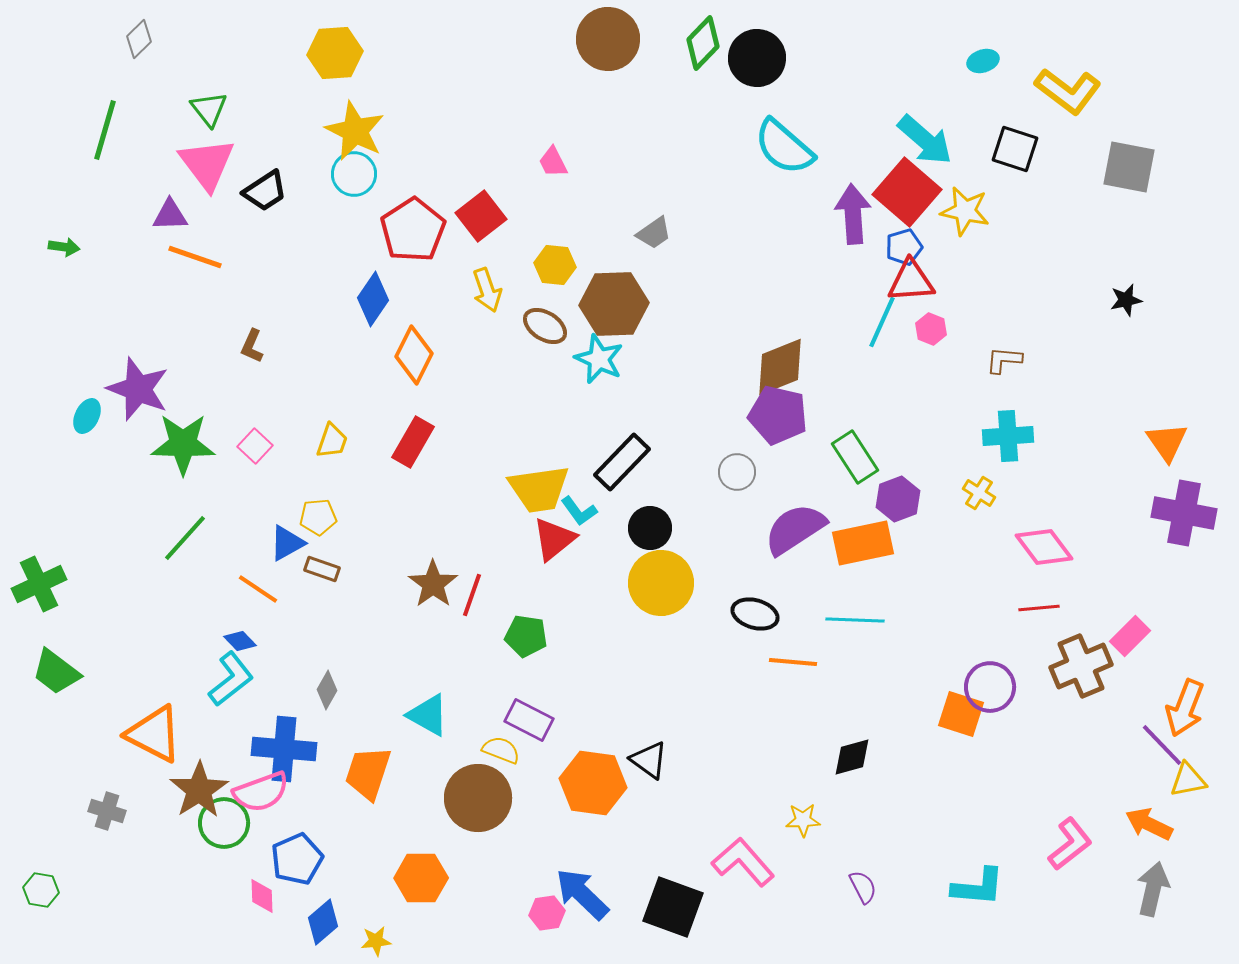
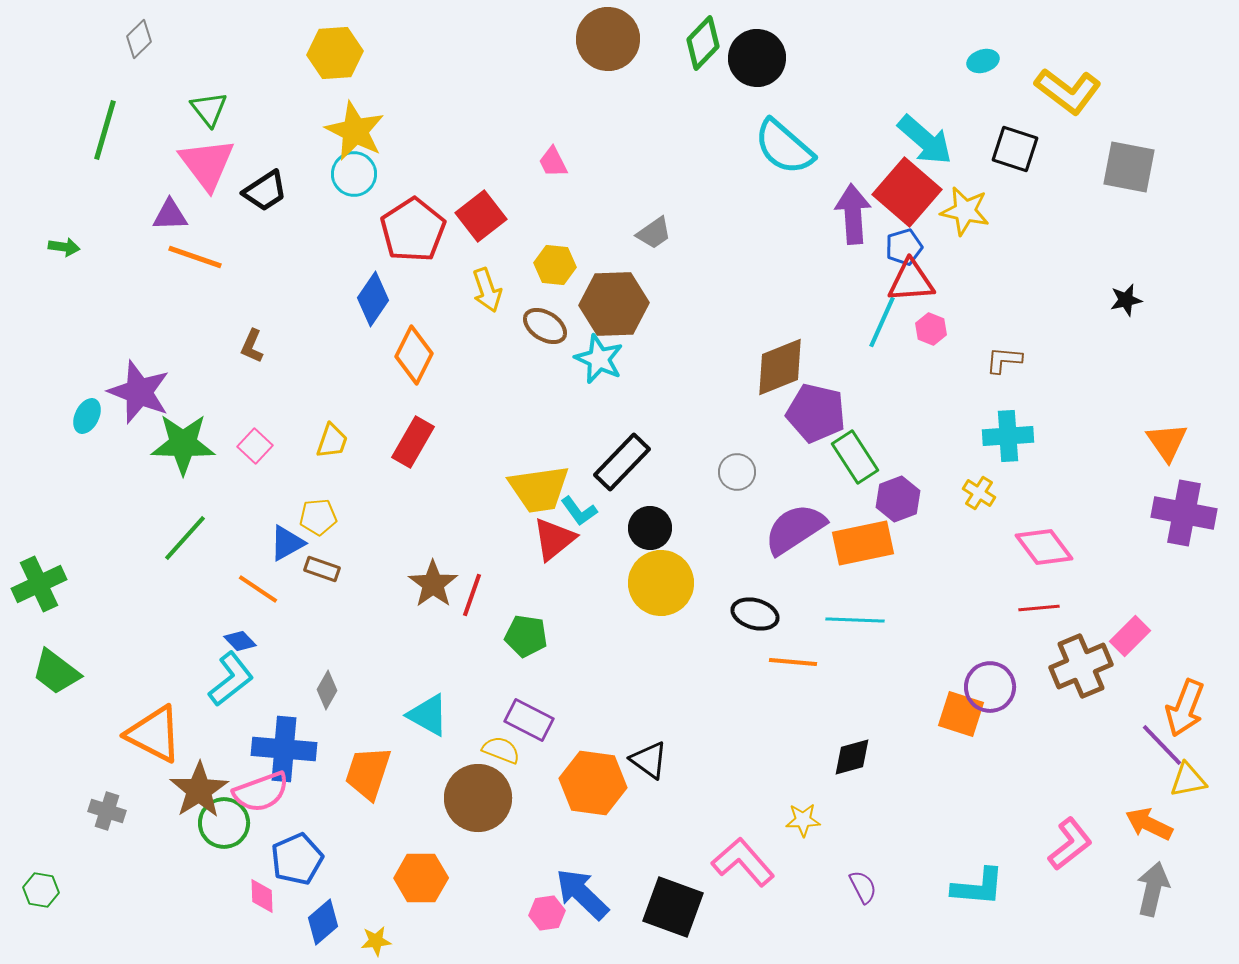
purple star at (138, 389): moved 1 px right, 3 px down
purple pentagon at (778, 415): moved 38 px right, 2 px up
